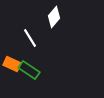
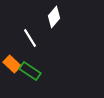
orange rectangle: rotated 18 degrees clockwise
green rectangle: moved 1 px right, 1 px down
